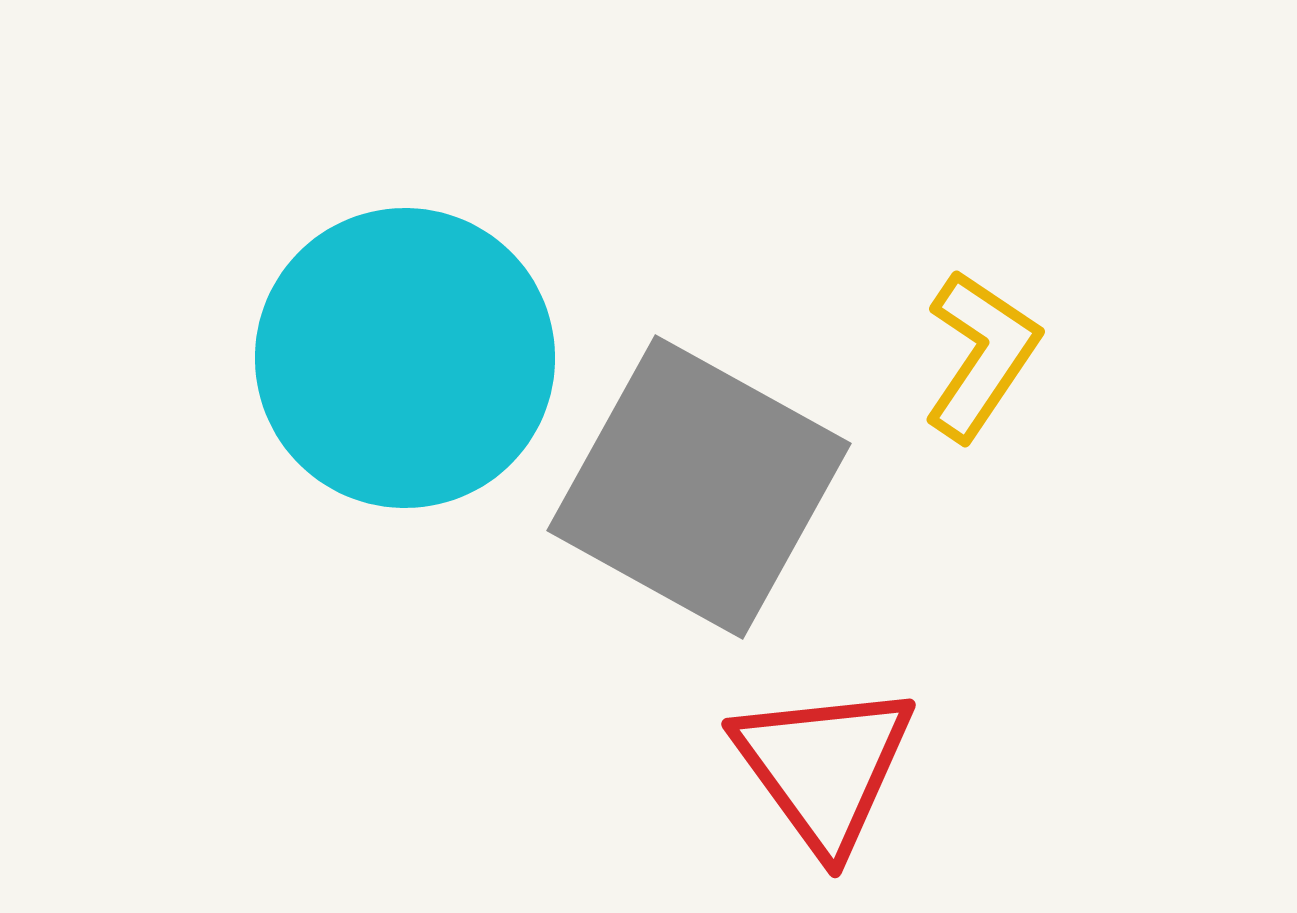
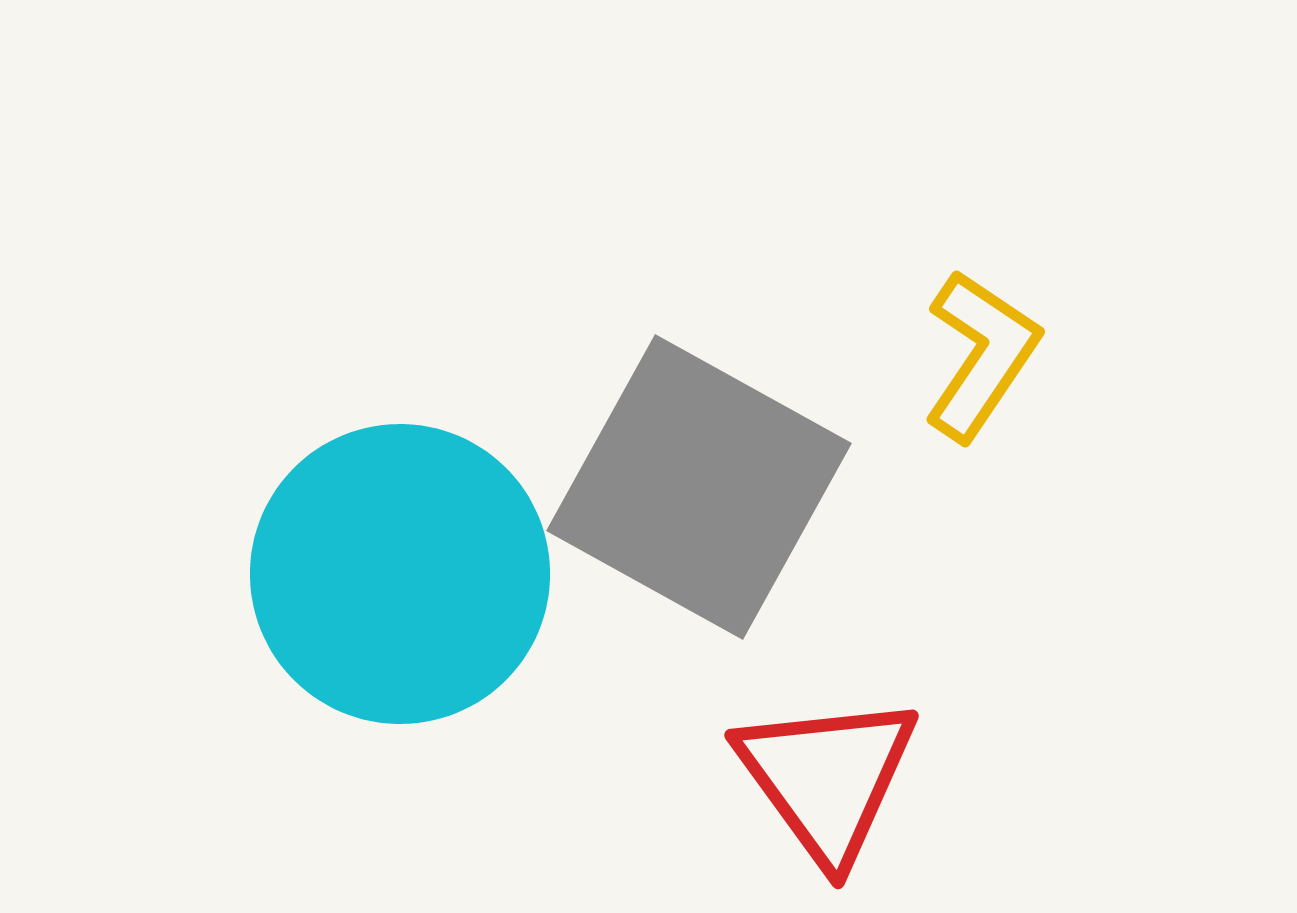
cyan circle: moved 5 px left, 216 px down
red triangle: moved 3 px right, 11 px down
